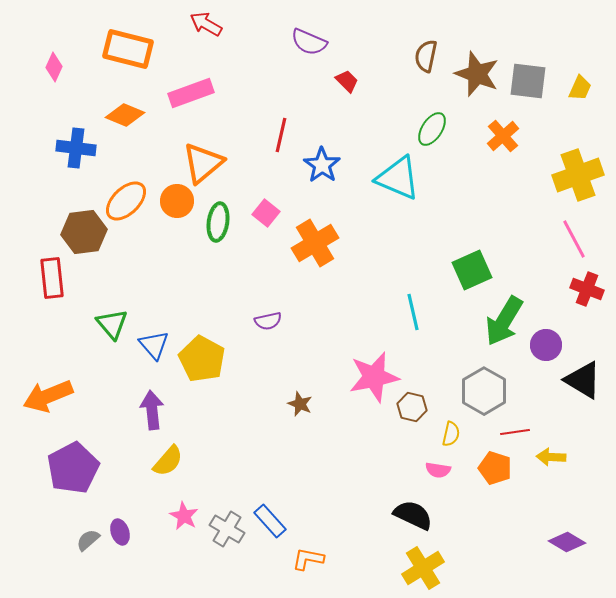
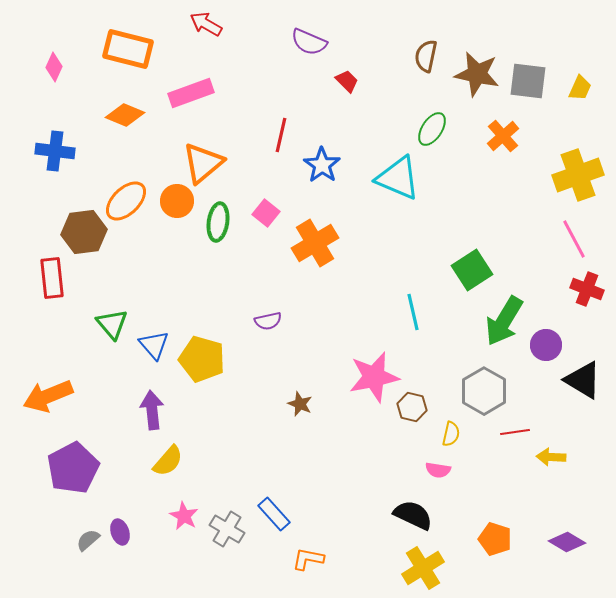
brown star at (477, 74): rotated 9 degrees counterclockwise
blue cross at (76, 148): moved 21 px left, 3 px down
green square at (472, 270): rotated 9 degrees counterclockwise
yellow pentagon at (202, 359): rotated 12 degrees counterclockwise
orange pentagon at (495, 468): moved 71 px down
blue rectangle at (270, 521): moved 4 px right, 7 px up
